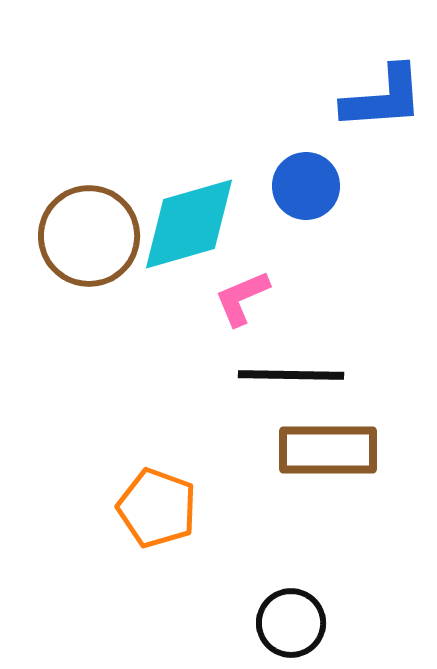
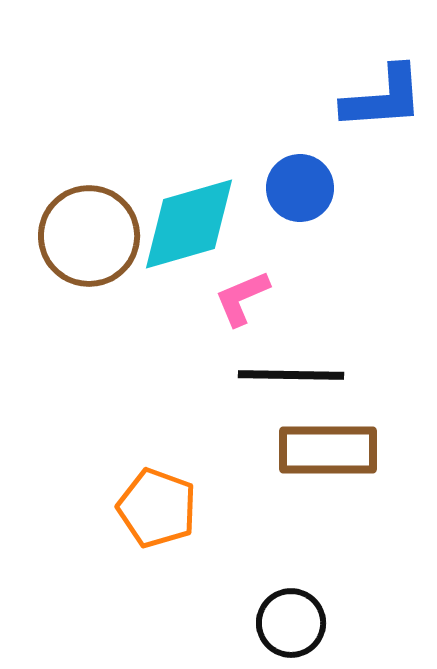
blue circle: moved 6 px left, 2 px down
